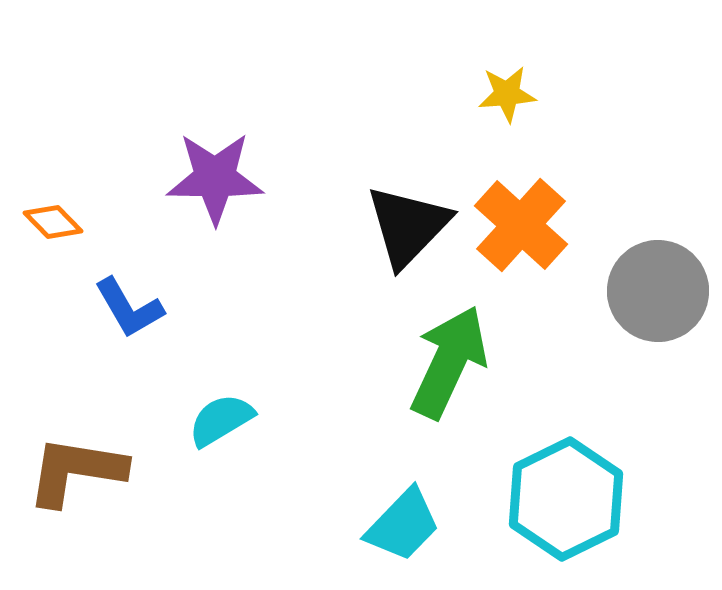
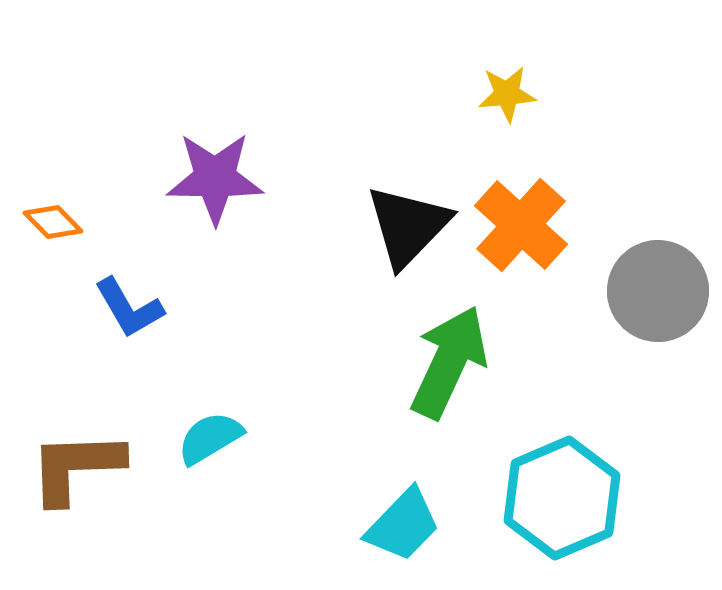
cyan semicircle: moved 11 px left, 18 px down
brown L-shape: moved 4 px up; rotated 11 degrees counterclockwise
cyan hexagon: moved 4 px left, 1 px up; rotated 3 degrees clockwise
